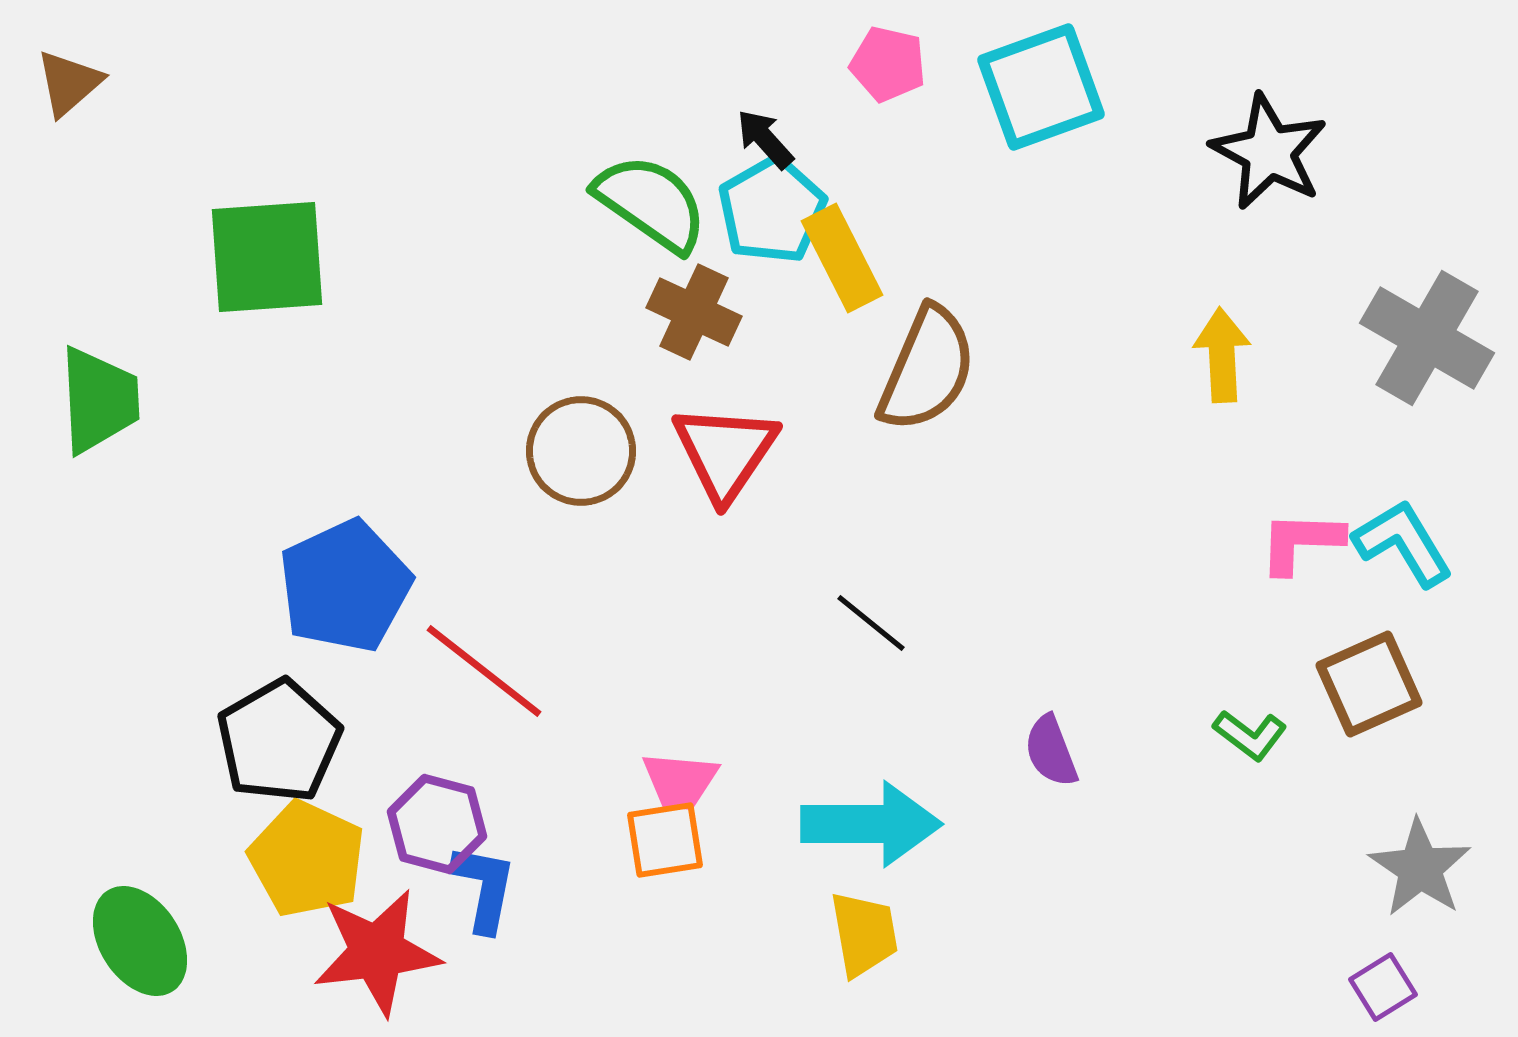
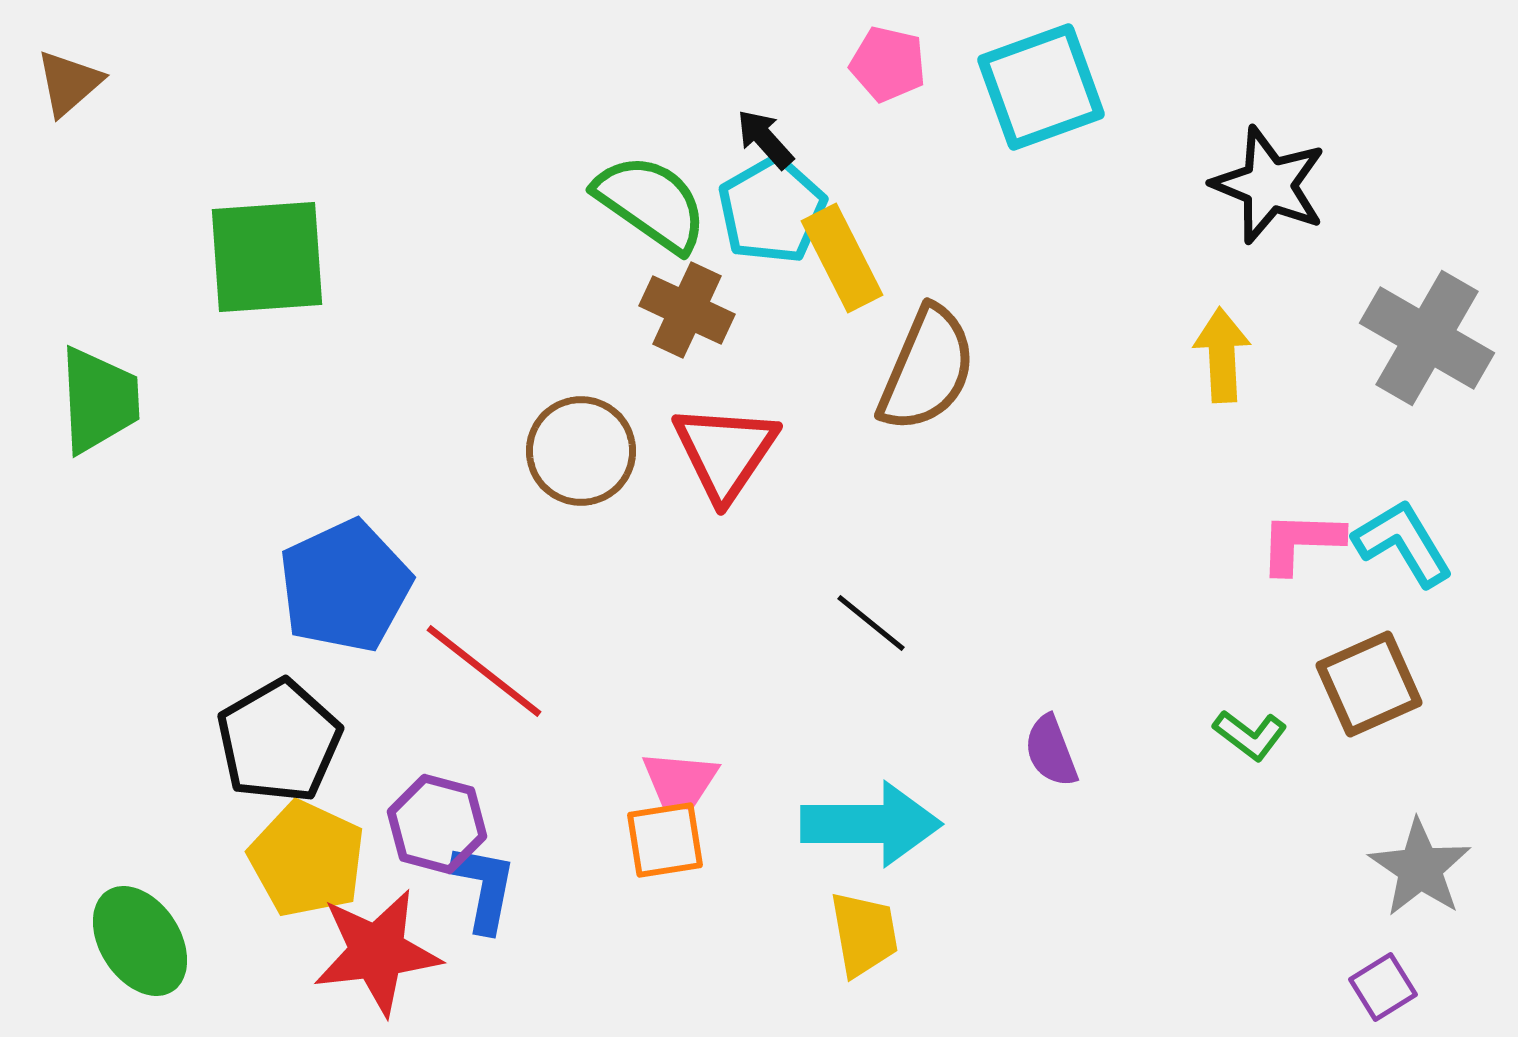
black star: moved 33 px down; rotated 6 degrees counterclockwise
brown cross: moved 7 px left, 2 px up
